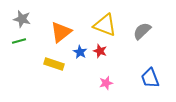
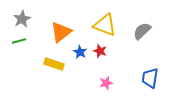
gray star: rotated 30 degrees clockwise
blue trapezoid: rotated 30 degrees clockwise
